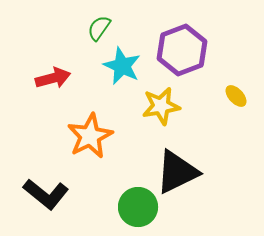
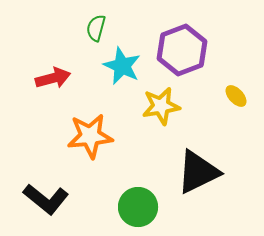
green semicircle: moved 3 px left; rotated 20 degrees counterclockwise
orange star: rotated 21 degrees clockwise
black triangle: moved 21 px right
black L-shape: moved 5 px down
